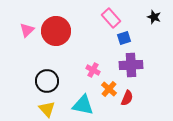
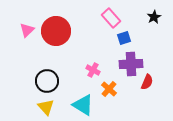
black star: rotated 24 degrees clockwise
purple cross: moved 1 px up
red semicircle: moved 20 px right, 16 px up
cyan triangle: rotated 20 degrees clockwise
yellow triangle: moved 1 px left, 2 px up
